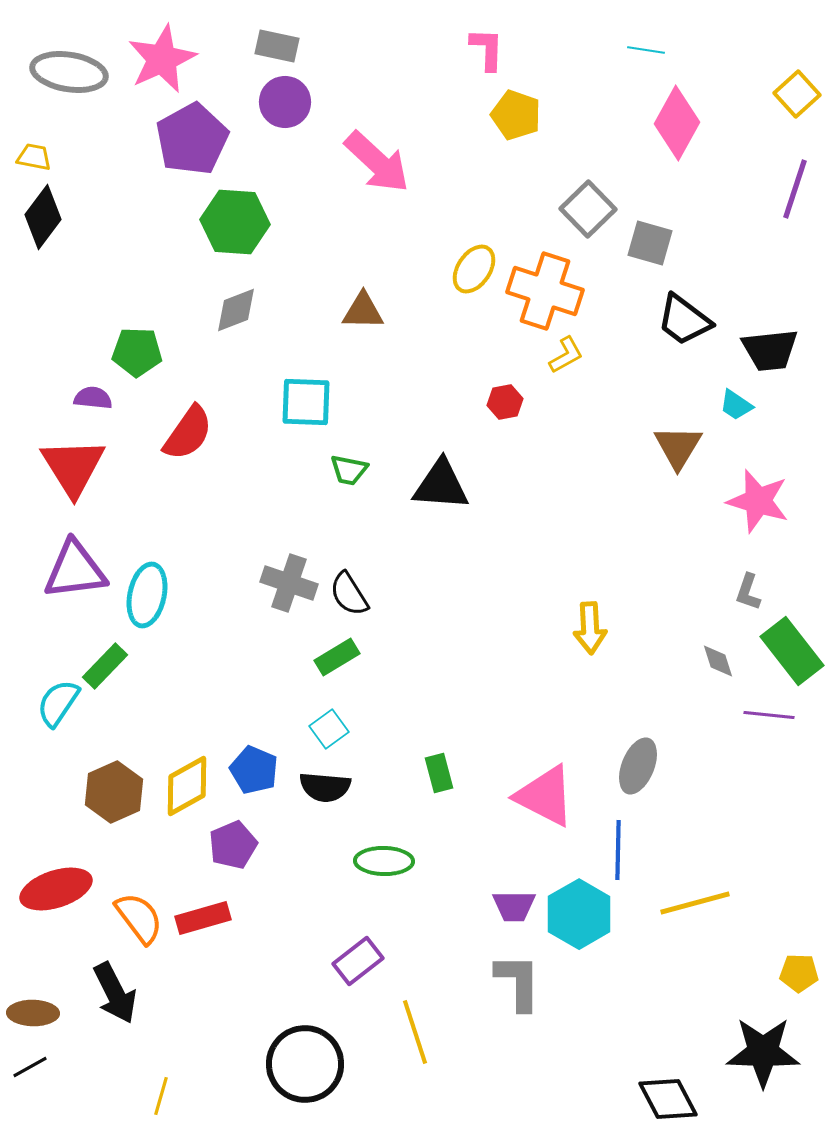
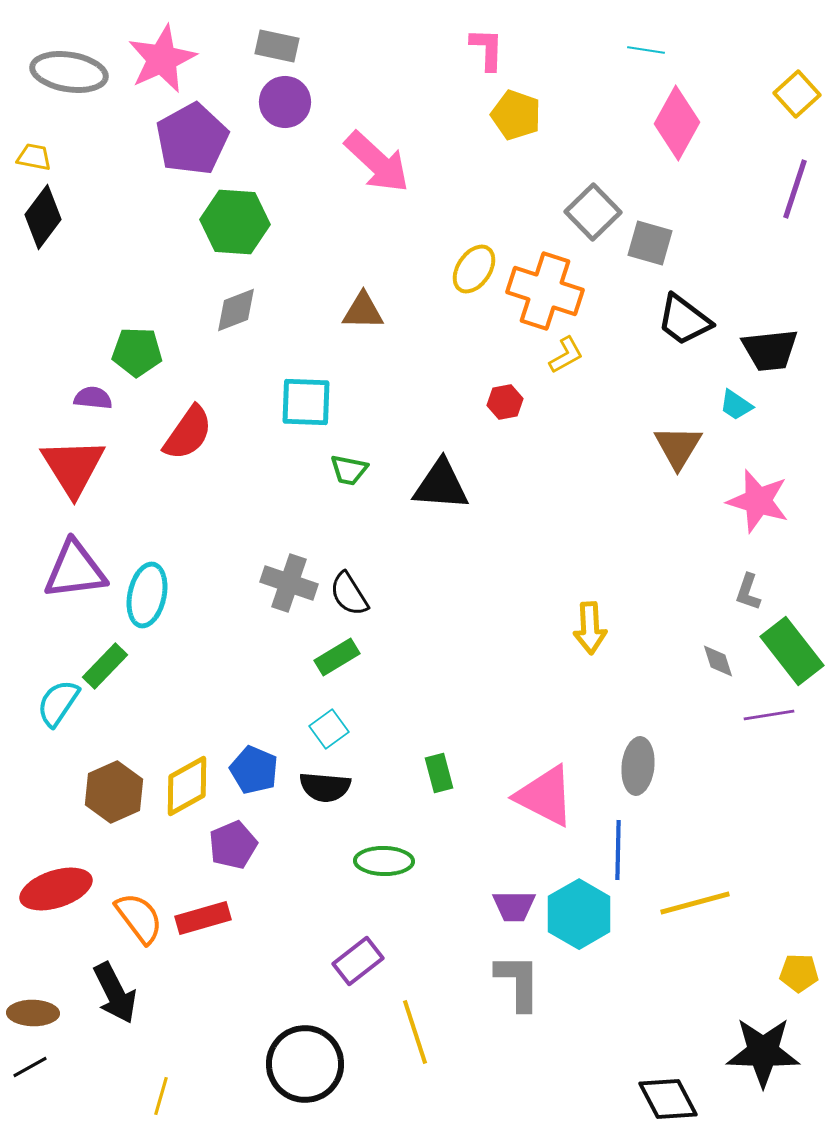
gray square at (588, 209): moved 5 px right, 3 px down
purple line at (769, 715): rotated 15 degrees counterclockwise
gray ellipse at (638, 766): rotated 16 degrees counterclockwise
